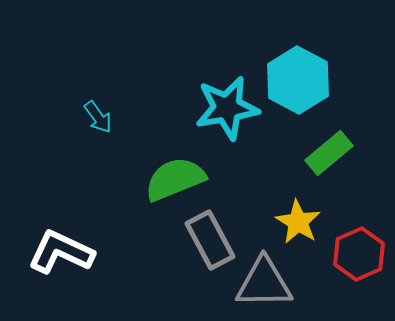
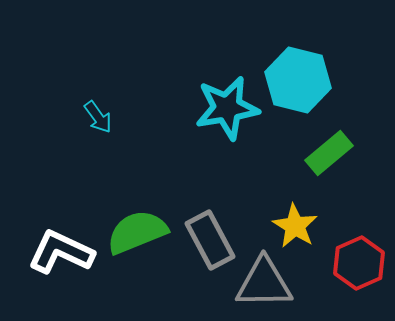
cyan hexagon: rotated 14 degrees counterclockwise
green semicircle: moved 38 px left, 53 px down
yellow star: moved 3 px left, 4 px down
red hexagon: moved 9 px down
